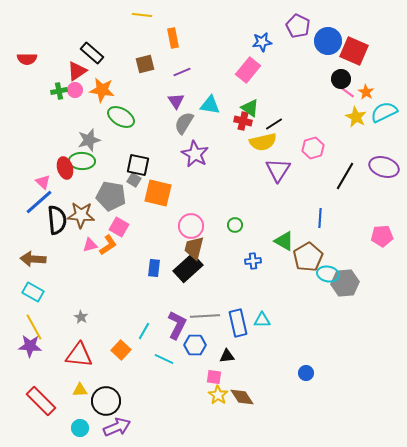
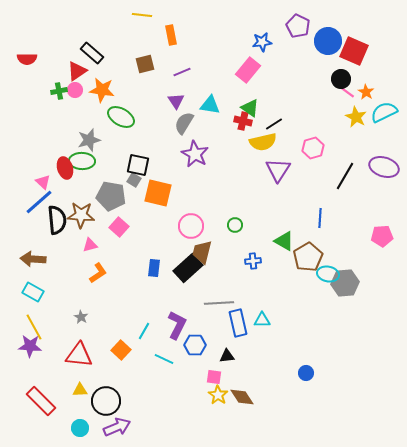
orange rectangle at (173, 38): moved 2 px left, 3 px up
pink square at (119, 227): rotated 12 degrees clockwise
orange L-shape at (108, 245): moved 10 px left, 28 px down
brown trapezoid at (194, 248): moved 8 px right, 4 px down
gray line at (205, 316): moved 14 px right, 13 px up
